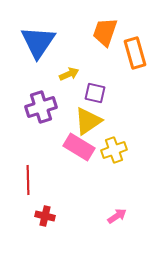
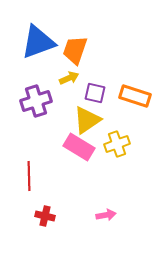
orange trapezoid: moved 30 px left, 18 px down
blue triangle: rotated 36 degrees clockwise
orange rectangle: moved 43 px down; rotated 56 degrees counterclockwise
yellow arrow: moved 4 px down
purple cross: moved 5 px left, 6 px up
yellow triangle: moved 1 px left, 1 px up
yellow cross: moved 3 px right, 6 px up
red line: moved 1 px right, 4 px up
pink arrow: moved 11 px left, 1 px up; rotated 24 degrees clockwise
